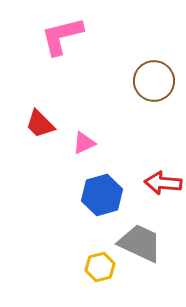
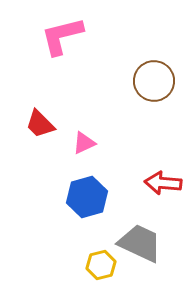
blue hexagon: moved 15 px left, 2 px down
yellow hexagon: moved 1 px right, 2 px up
